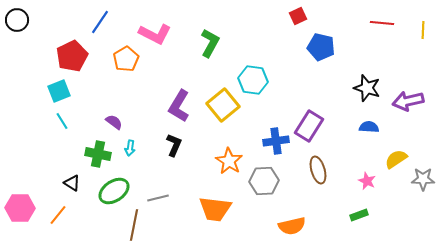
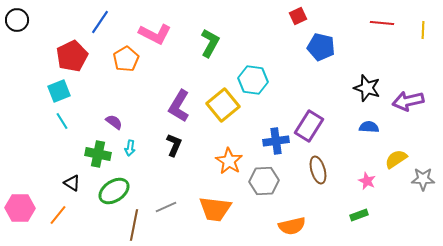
gray line: moved 8 px right, 9 px down; rotated 10 degrees counterclockwise
